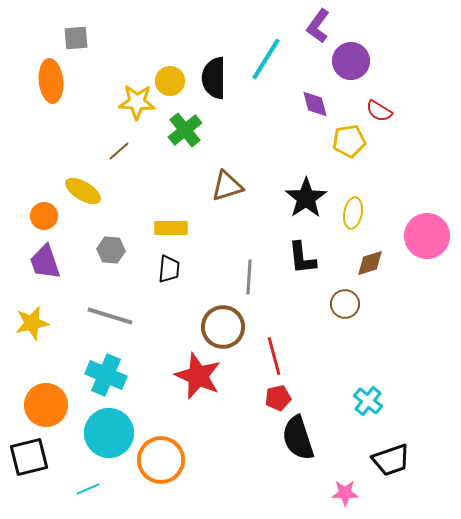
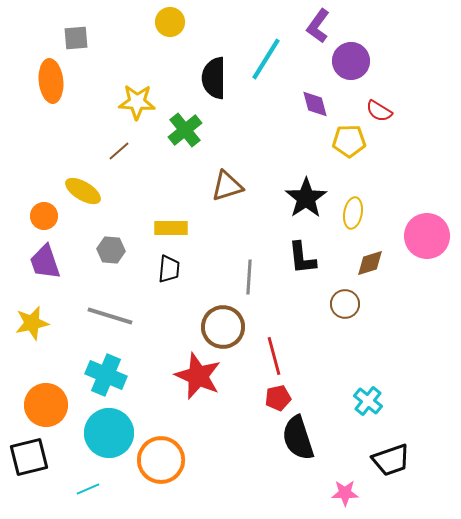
yellow circle at (170, 81): moved 59 px up
yellow pentagon at (349, 141): rotated 8 degrees clockwise
